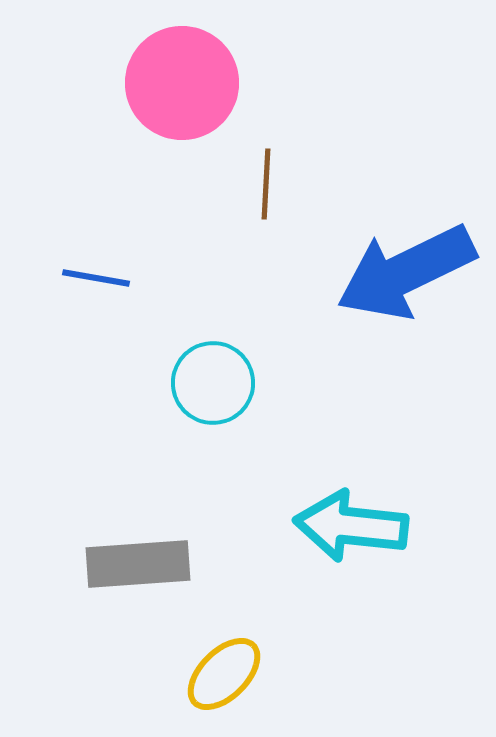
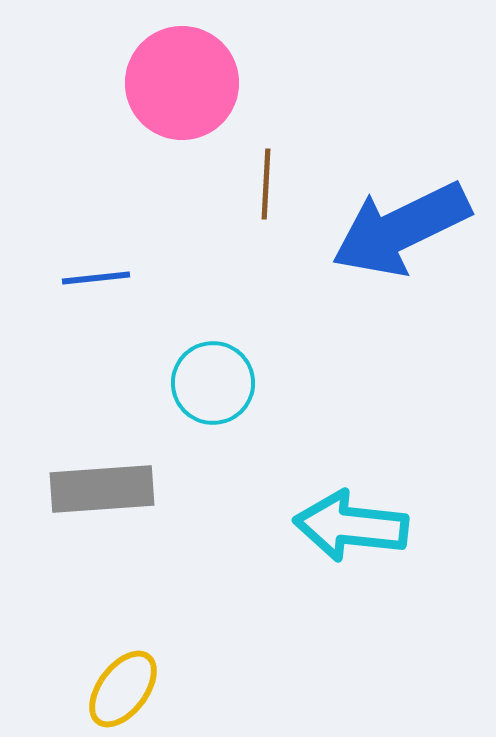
blue arrow: moved 5 px left, 43 px up
blue line: rotated 16 degrees counterclockwise
gray rectangle: moved 36 px left, 75 px up
yellow ellipse: moved 101 px left, 15 px down; rotated 8 degrees counterclockwise
